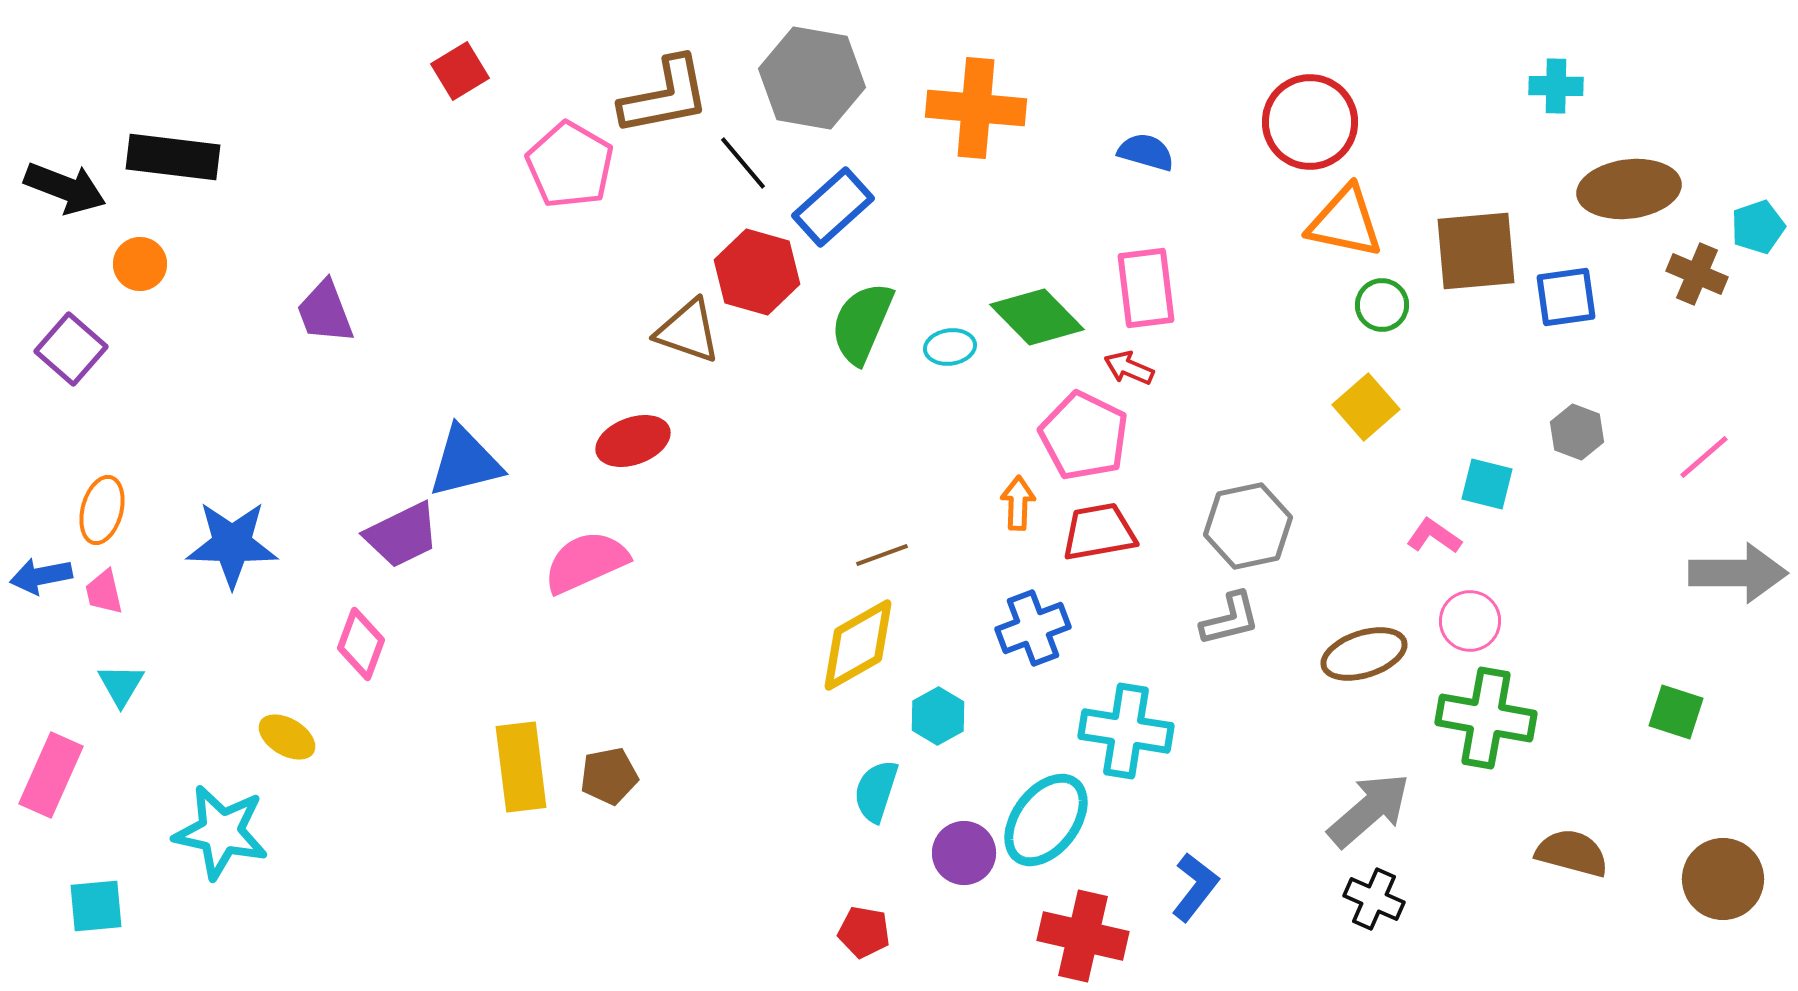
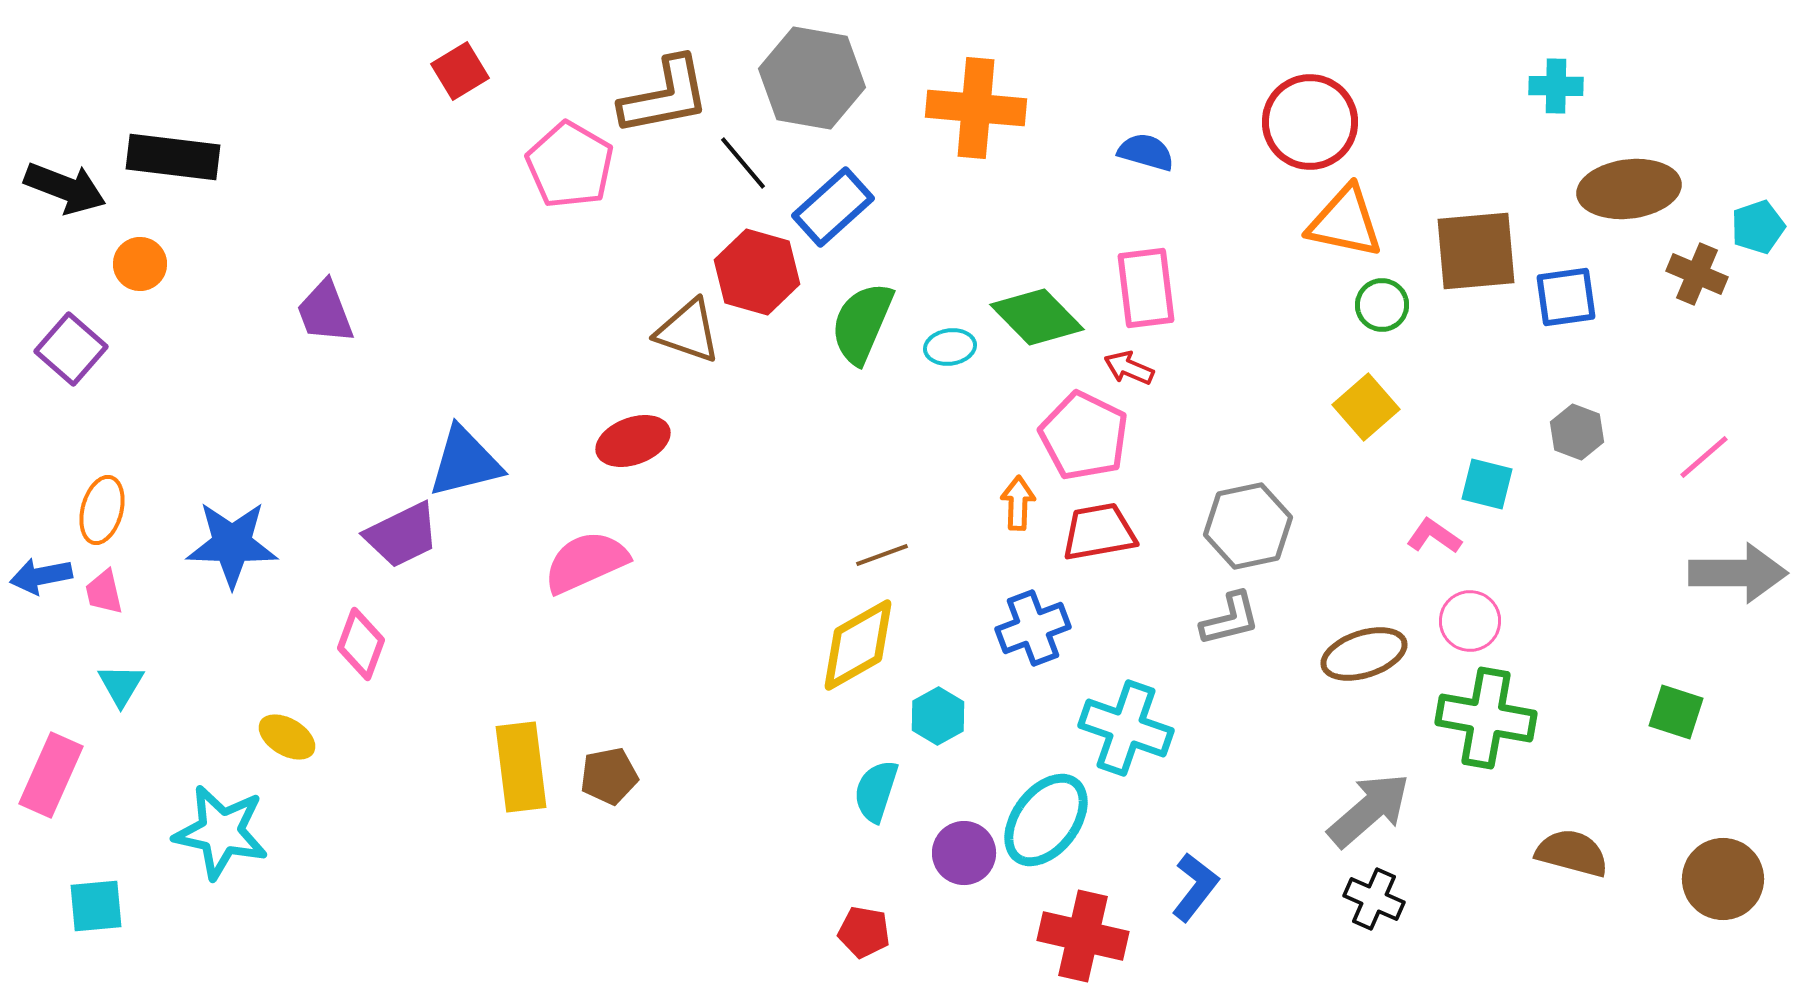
cyan cross at (1126, 731): moved 3 px up; rotated 10 degrees clockwise
